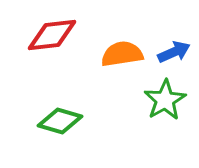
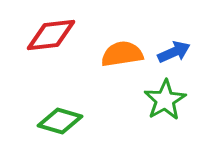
red diamond: moved 1 px left
